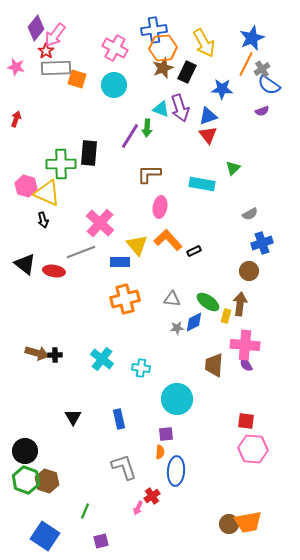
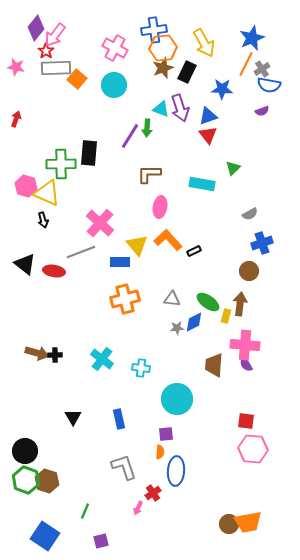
orange square at (77, 79): rotated 24 degrees clockwise
blue semicircle at (269, 85): rotated 25 degrees counterclockwise
red cross at (152, 496): moved 1 px right, 3 px up
